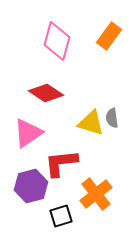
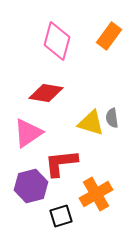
red diamond: rotated 24 degrees counterclockwise
orange cross: rotated 8 degrees clockwise
